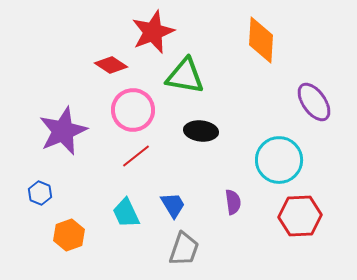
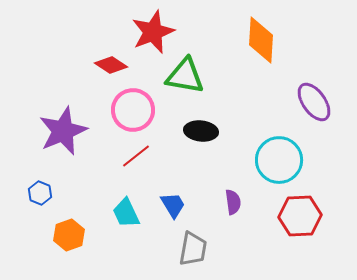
gray trapezoid: moved 9 px right; rotated 9 degrees counterclockwise
